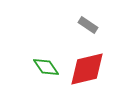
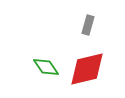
gray rectangle: rotated 72 degrees clockwise
